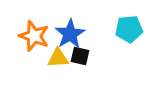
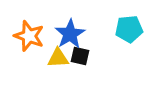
orange star: moved 5 px left
